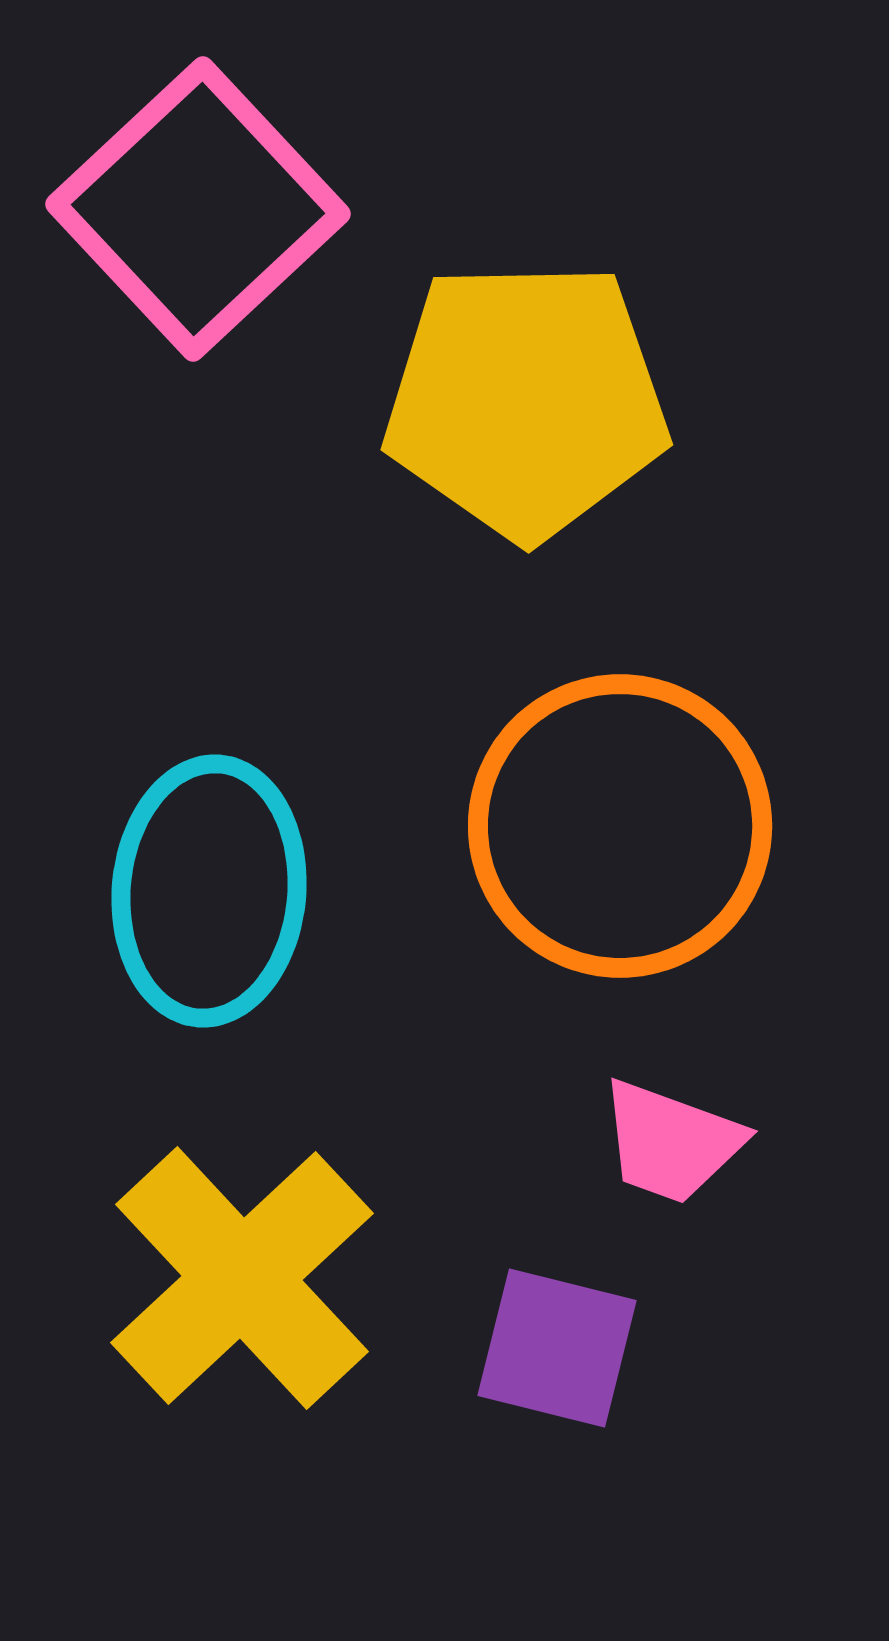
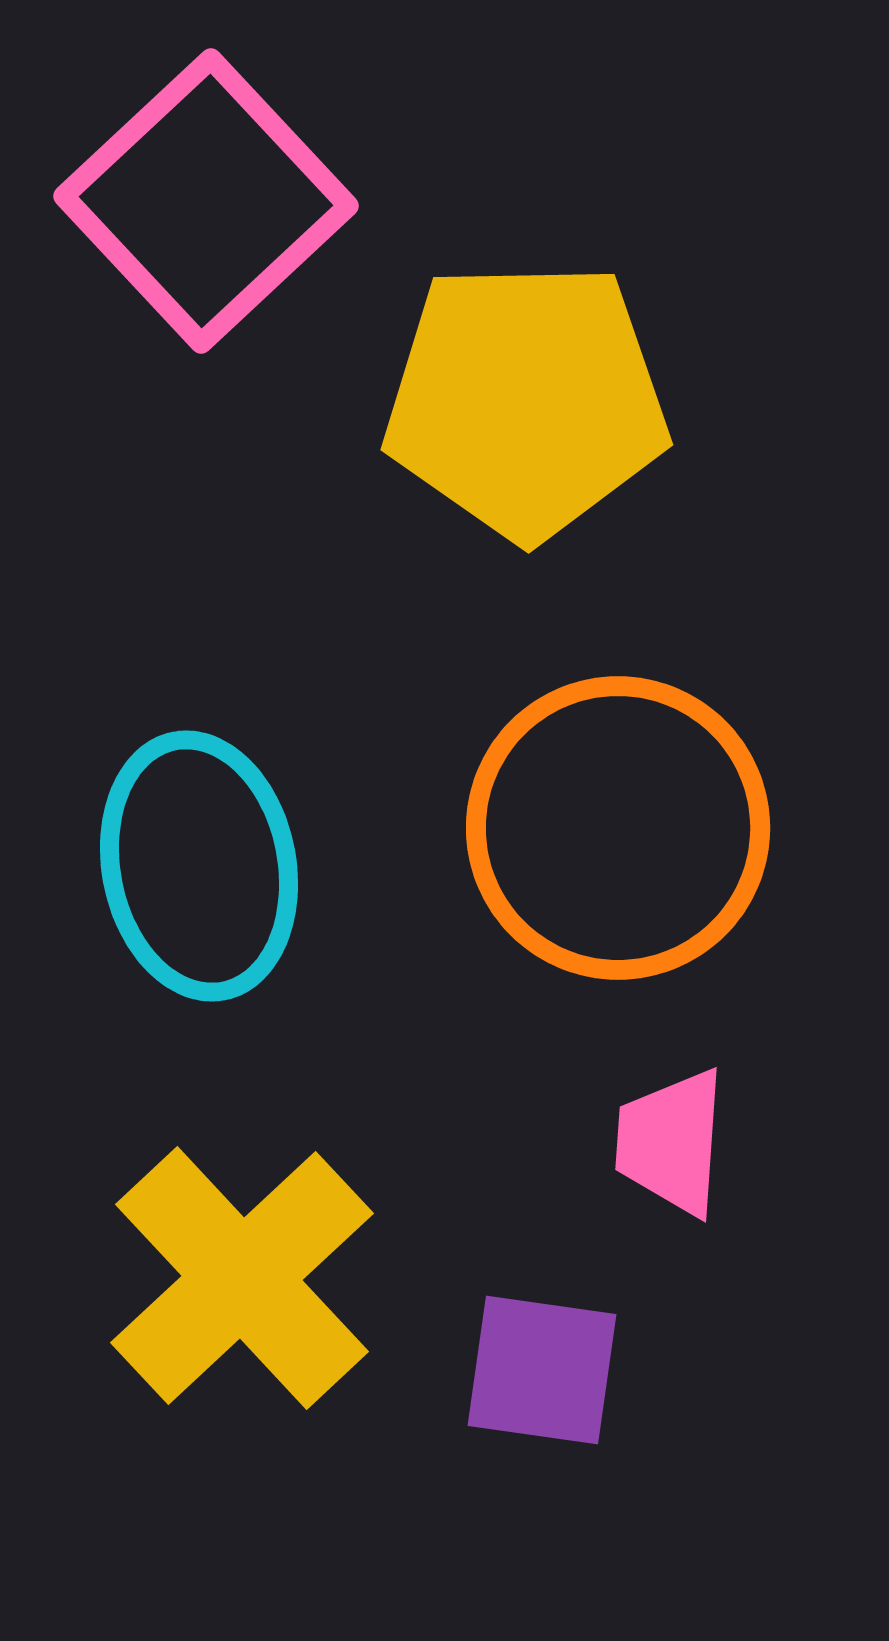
pink square: moved 8 px right, 8 px up
orange circle: moved 2 px left, 2 px down
cyan ellipse: moved 10 px left, 25 px up; rotated 16 degrees counterclockwise
pink trapezoid: rotated 74 degrees clockwise
purple square: moved 15 px left, 22 px down; rotated 6 degrees counterclockwise
